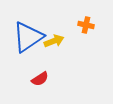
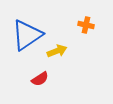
blue triangle: moved 1 px left, 2 px up
yellow arrow: moved 3 px right, 10 px down
